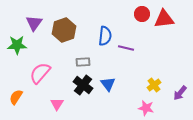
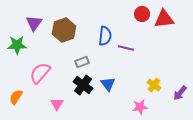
gray rectangle: moved 1 px left; rotated 16 degrees counterclockwise
yellow cross: rotated 16 degrees counterclockwise
pink star: moved 6 px left, 1 px up; rotated 21 degrees counterclockwise
